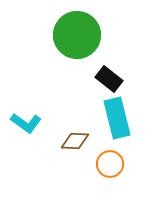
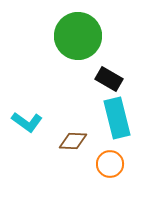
green circle: moved 1 px right, 1 px down
black rectangle: rotated 8 degrees counterclockwise
cyan L-shape: moved 1 px right, 1 px up
brown diamond: moved 2 px left
